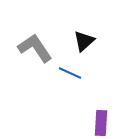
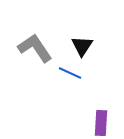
black triangle: moved 2 px left, 5 px down; rotated 15 degrees counterclockwise
